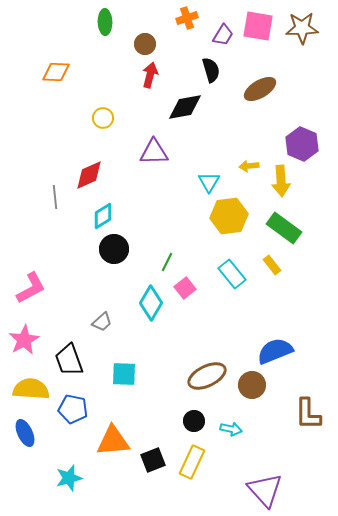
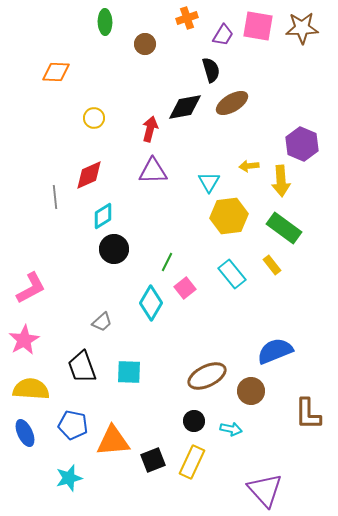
red arrow at (150, 75): moved 54 px down
brown ellipse at (260, 89): moved 28 px left, 14 px down
yellow circle at (103, 118): moved 9 px left
purple triangle at (154, 152): moved 1 px left, 19 px down
black trapezoid at (69, 360): moved 13 px right, 7 px down
cyan square at (124, 374): moved 5 px right, 2 px up
brown circle at (252, 385): moved 1 px left, 6 px down
blue pentagon at (73, 409): moved 16 px down
